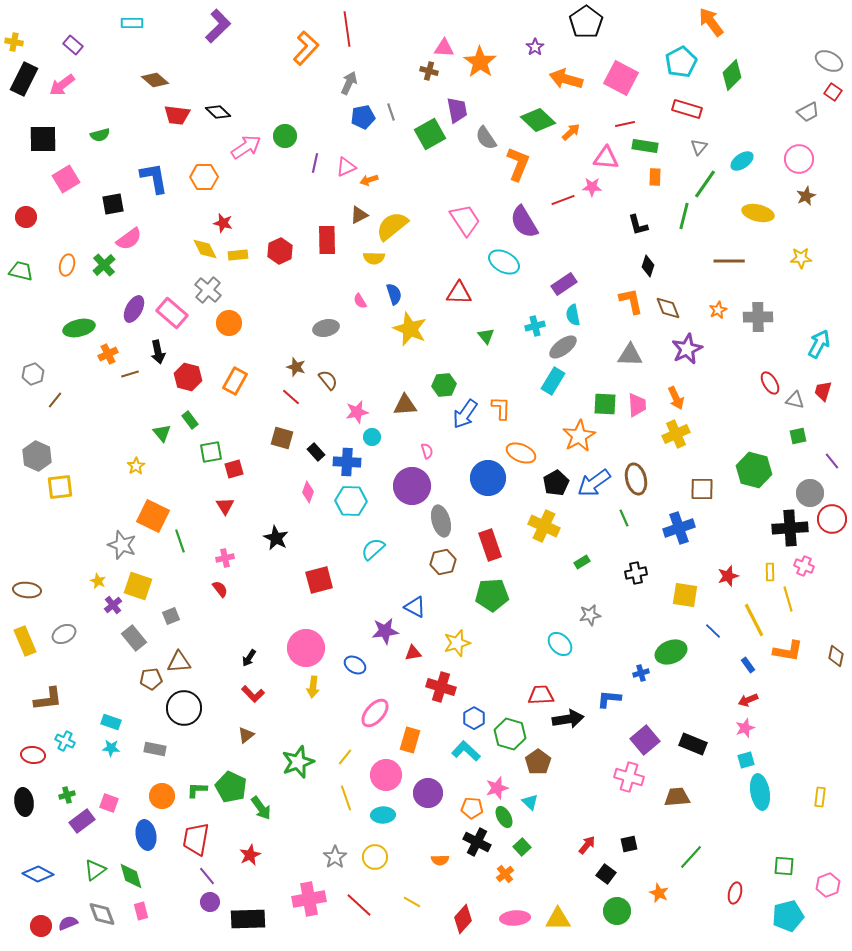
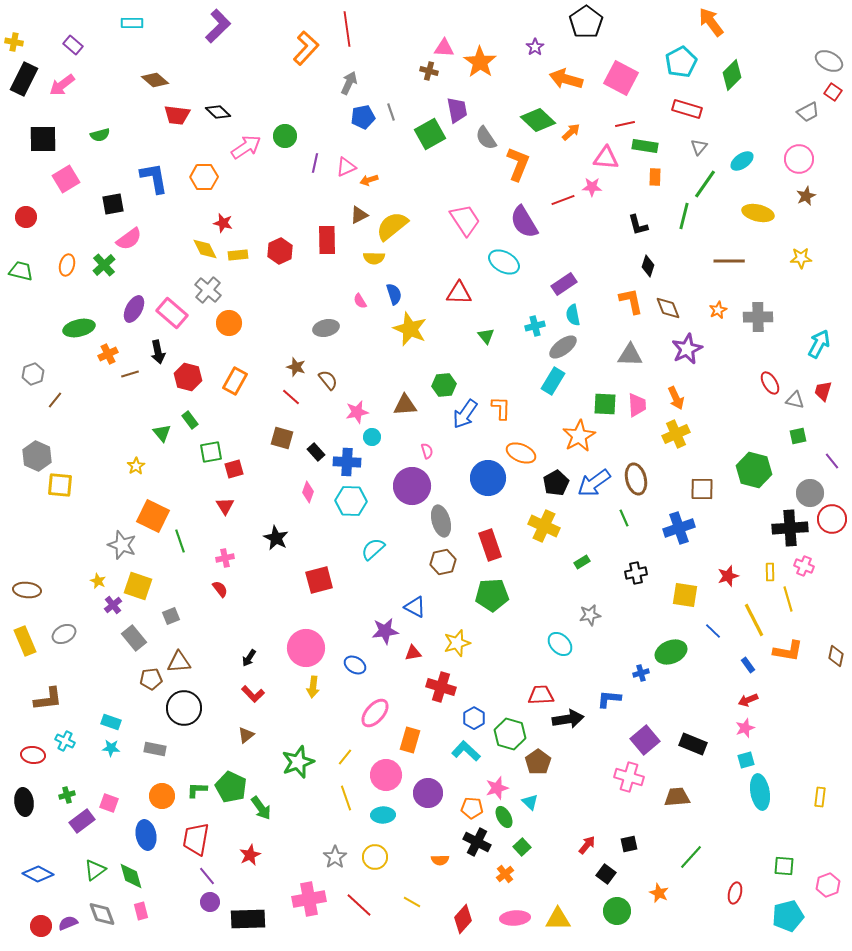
yellow square at (60, 487): moved 2 px up; rotated 12 degrees clockwise
